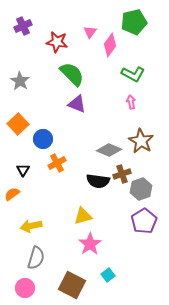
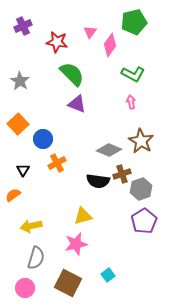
orange semicircle: moved 1 px right, 1 px down
pink star: moved 14 px left; rotated 20 degrees clockwise
brown square: moved 4 px left, 2 px up
